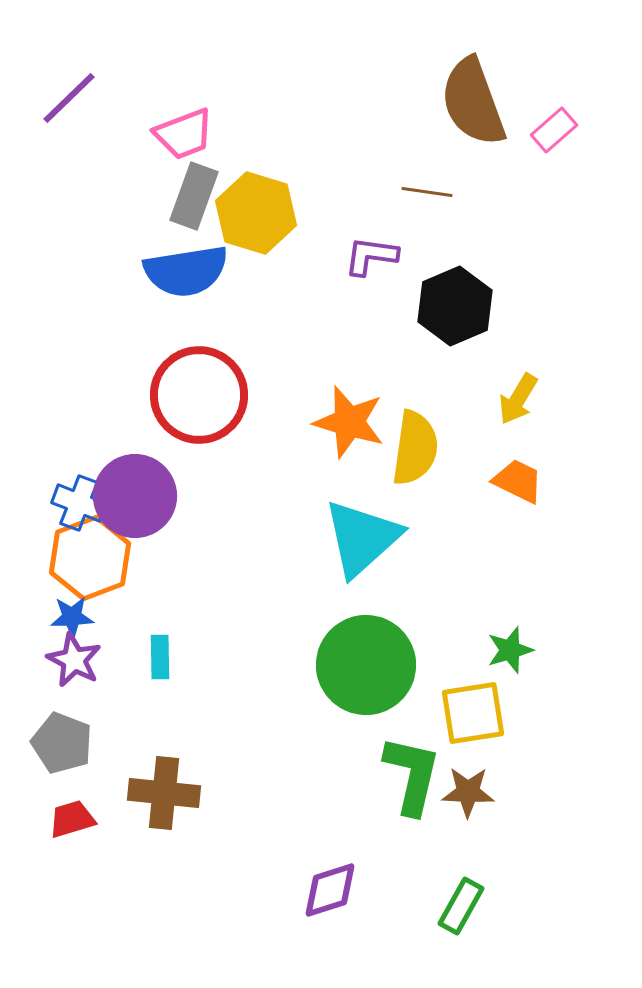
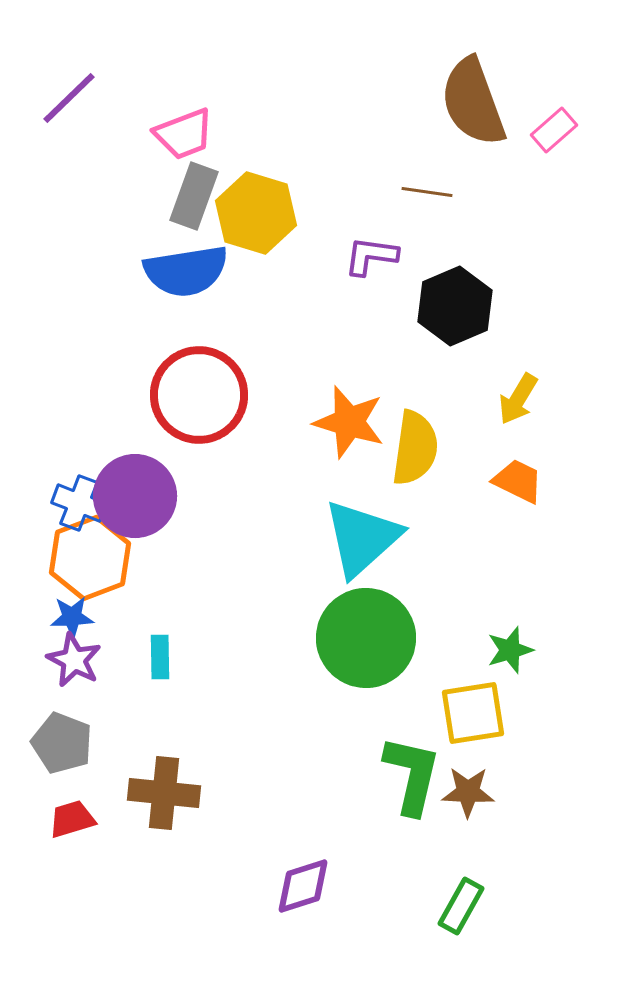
green circle: moved 27 px up
purple diamond: moved 27 px left, 4 px up
